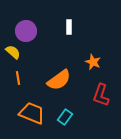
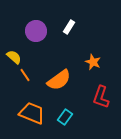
white rectangle: rotated 32 degrees clockwise
purple circle: moved 10 px right
yellow semicircle: moved 1 px right, 5 px down
orange line: moved 7 px right, 3 px up; rotated 24 degrees counterclockwise
red L-shape: moved 2 px down
